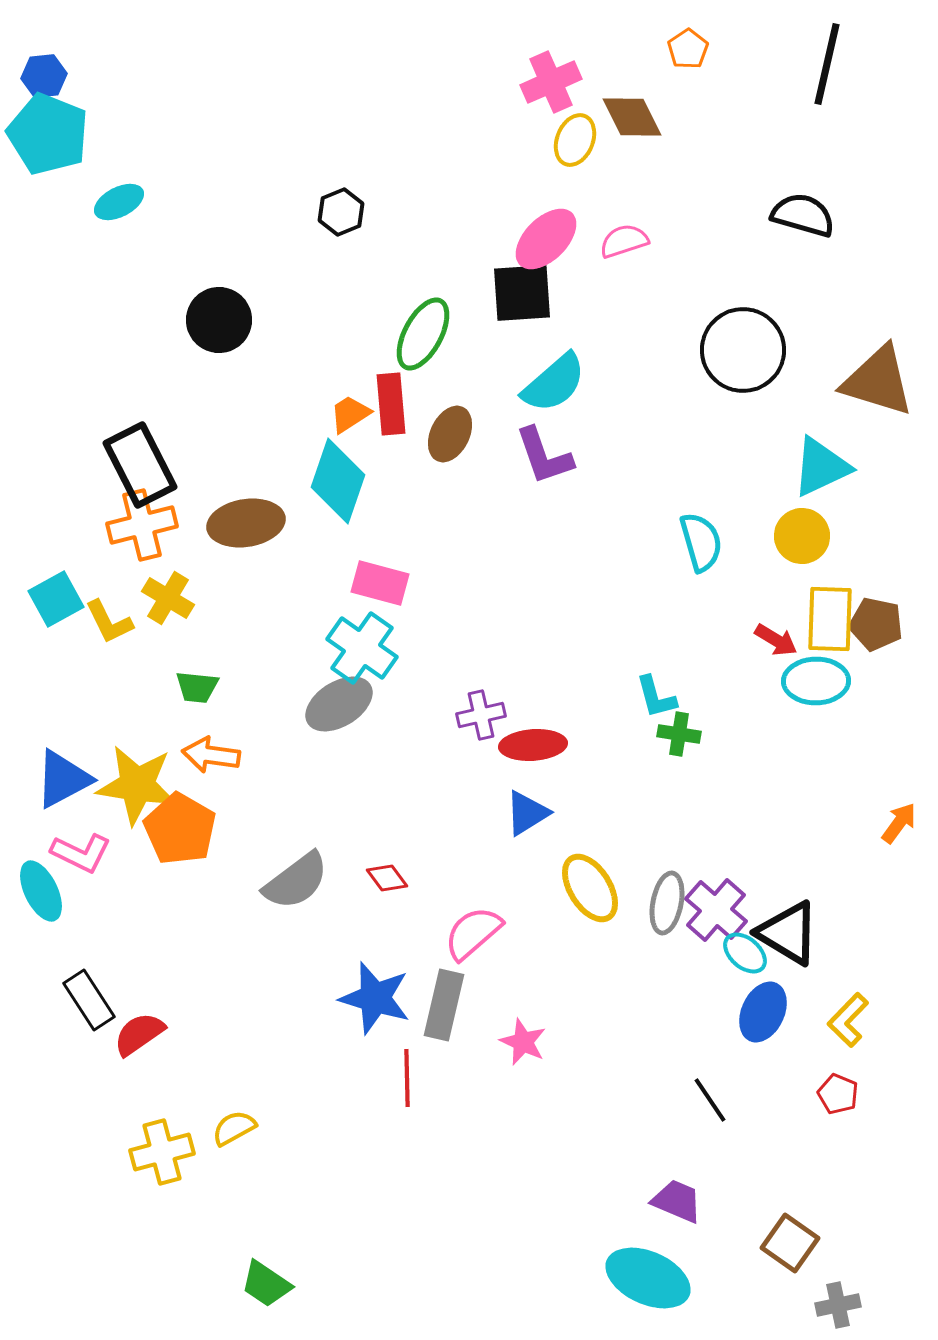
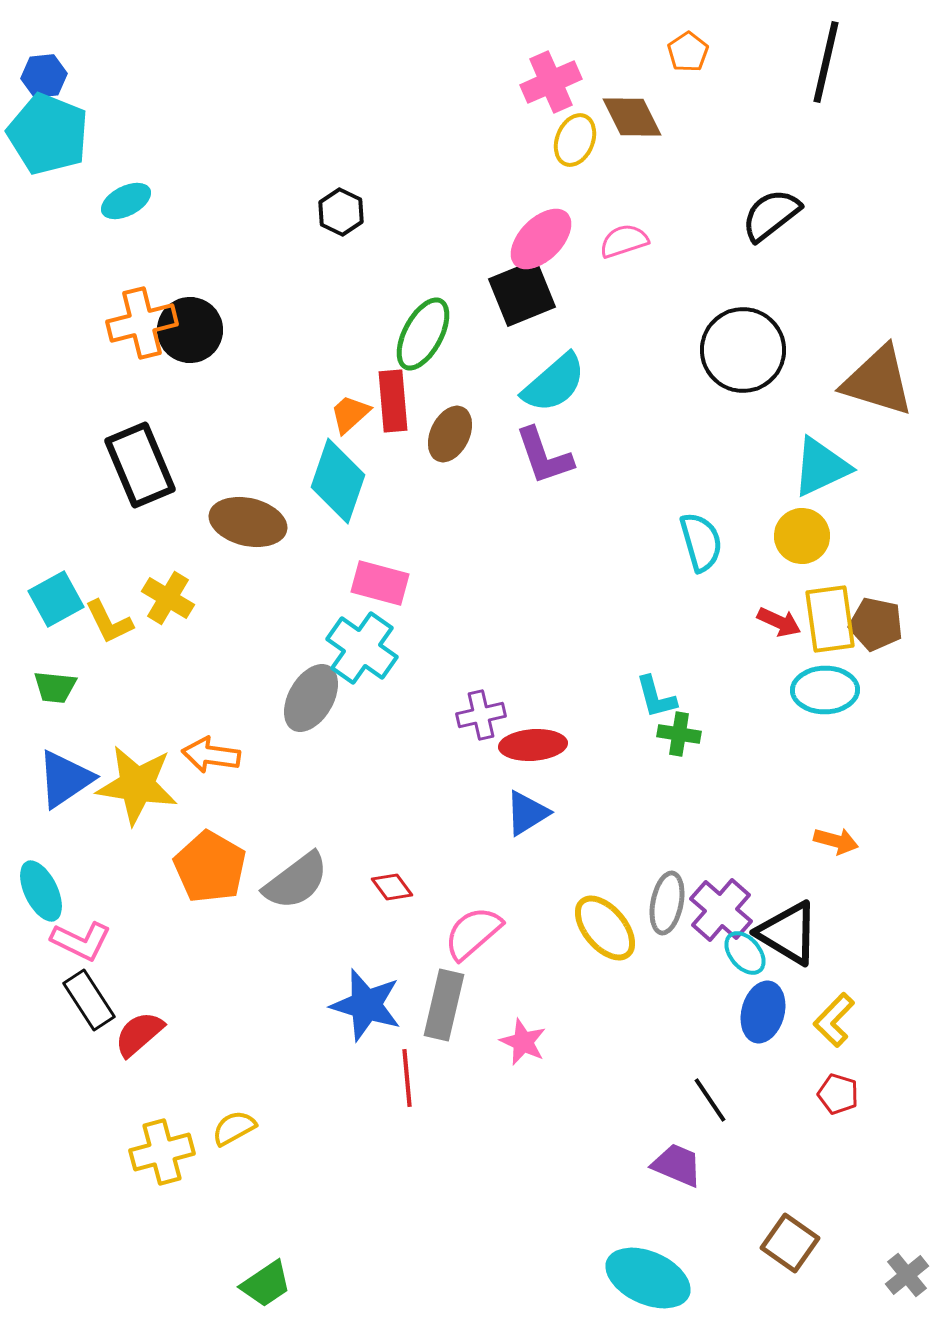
orange pentagon at (688, 49): moved 3 px down
black line at (827, 64): moved 1 px left, 2 px up
cyan ellipse at (119, 202): moved 7 px right, 1 px up
black hexagon at (341, 212): rotated 12 degrees counterclockwise
black semicircle at (803, 215): moved 32 px left; rotated 54 degrees counterclockwise
pink ellipse at (546, 239): moved 5 px left
black square at (522, 293): rotated 18 degrees counterclockwise
black circle at (219, 320): moved 29 px left, 10 px down
red rectangle at (391, 404): moved 2 px right, 3 px up
orange trapezoid at (350, 414): rotated 9 degrees counterclockwise
black rectangle at (140, 465): rotated 4 degrees clockwise
brown ellipse at (246, 523): moved 2 px right, 1 px up; rotated 22 degrees clockwise
orange cross at (142, 525): moved 202 px up
yellow rectangle at (830, 619): rotated 10 degrees counterclockwise
red arrow at (776, 640): moved 3 px right, 18 px up; rotated 6 degrees counterclockwise
cyan ellipse at (816, 681): moved 9 px right, 9 px down
green trapezoid at (197, 687): moved 142 px left
gray ellipse at (339, 704): moved 28 px left, 6 px up; rotated 28 degrees counterclockwise
blue triangle at (63, 779): moved 2 px right; rotated 6 degrees counterclockwise
orange arrow at (899, 823): moved 63 px left, 18 px down; rotated 69 degrees clockwise
orange pentagon at (180, 829): moved 30 px right, 38 px down
pink L-shape at (81, 853): moved 88 px down
red diamond at (387, 878): moved 5 px right, 9 px down
yellow ellipse at (590, 888): moved 15 px right, 40 px down; rotated 8 degrees counterclockwise
purple cross at (716, 910): moved 5 px right
cyan ellipse at (745, 953): rotated 9 degrees clockwise
blue star at (375, 998): moved 9 px left, 7 px down
blue ellipse at (763, 1012): rotated 10 degrees counterclockwise
yellow L-shape at (848, 1020): moved 14 px left
red semicircle at (139, 1034): rotated 6 degrees counterclockwise
red line at (407, 1078): rotated 4 degrees counterclockwise
red pentagon at (838, 1094): rotated 6 degrees counterclockwise
purple trapezoid at (677, 1201): moved 36 px up
green trapezoid at (266, 1284): rotated 68 degrees counterclockwise
gray cross at (838, 1305): moved 69 px right, 30 px up; rotated 27 degrees counterclockwise
